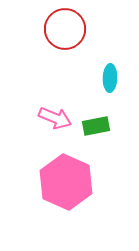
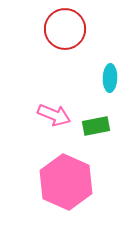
pink arrow: moved 1 px left, 3 px up
